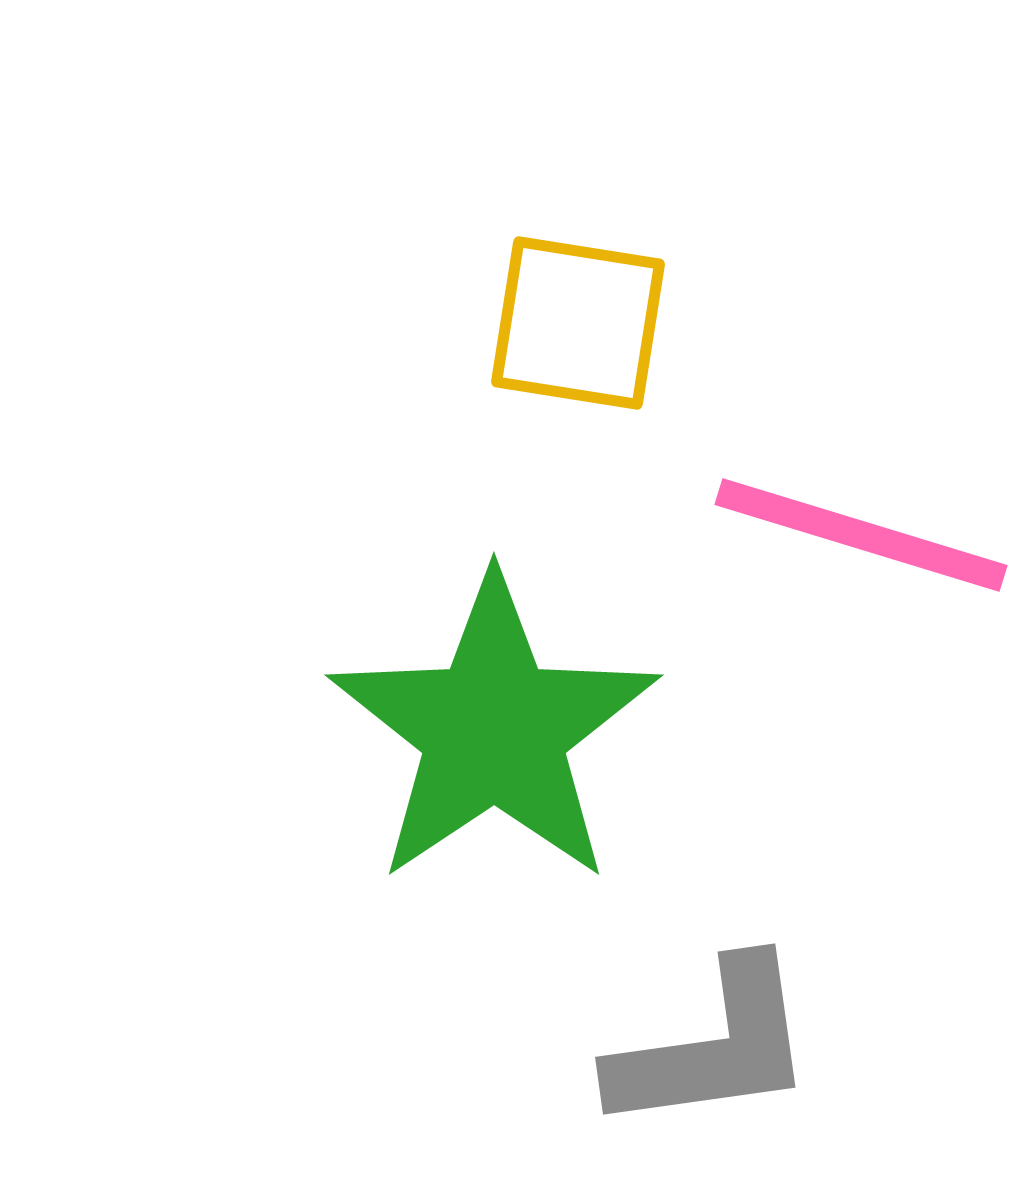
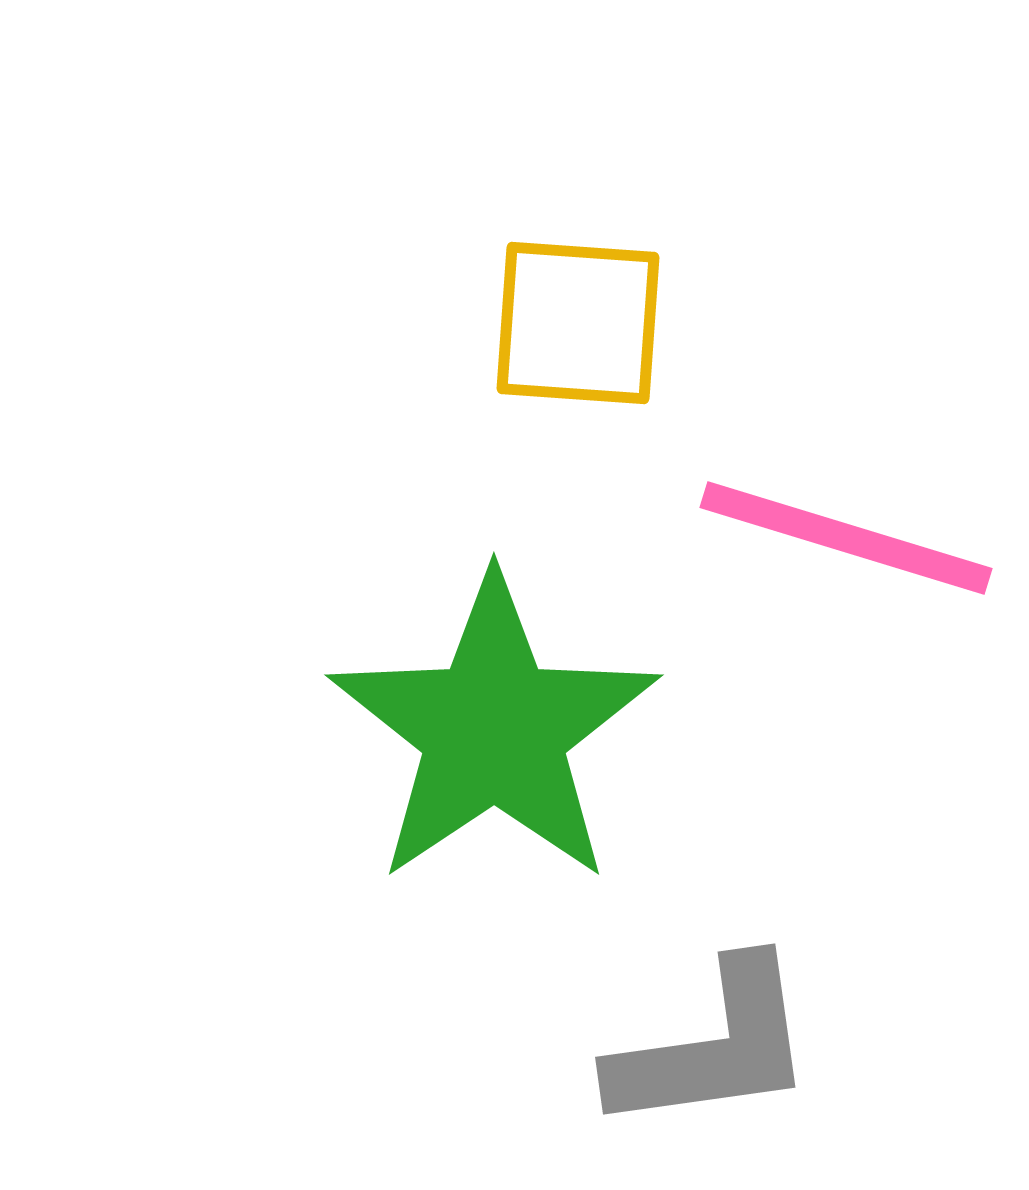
yellow square: rotated 5 degrees counterclockwise
pink line: moved 15 px left, 3 px down
